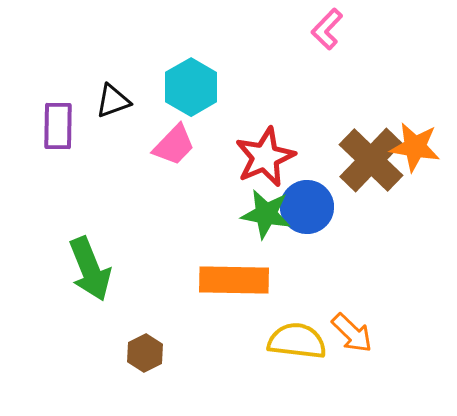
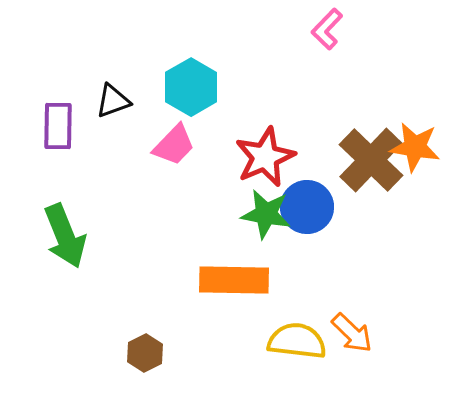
green arrow: moved 25 px left, 33 px up
